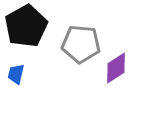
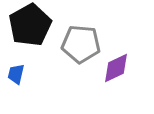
black pentagon: moved 4 px right, 1 px up
purple diamond: rotated 8 degrees clockwise
